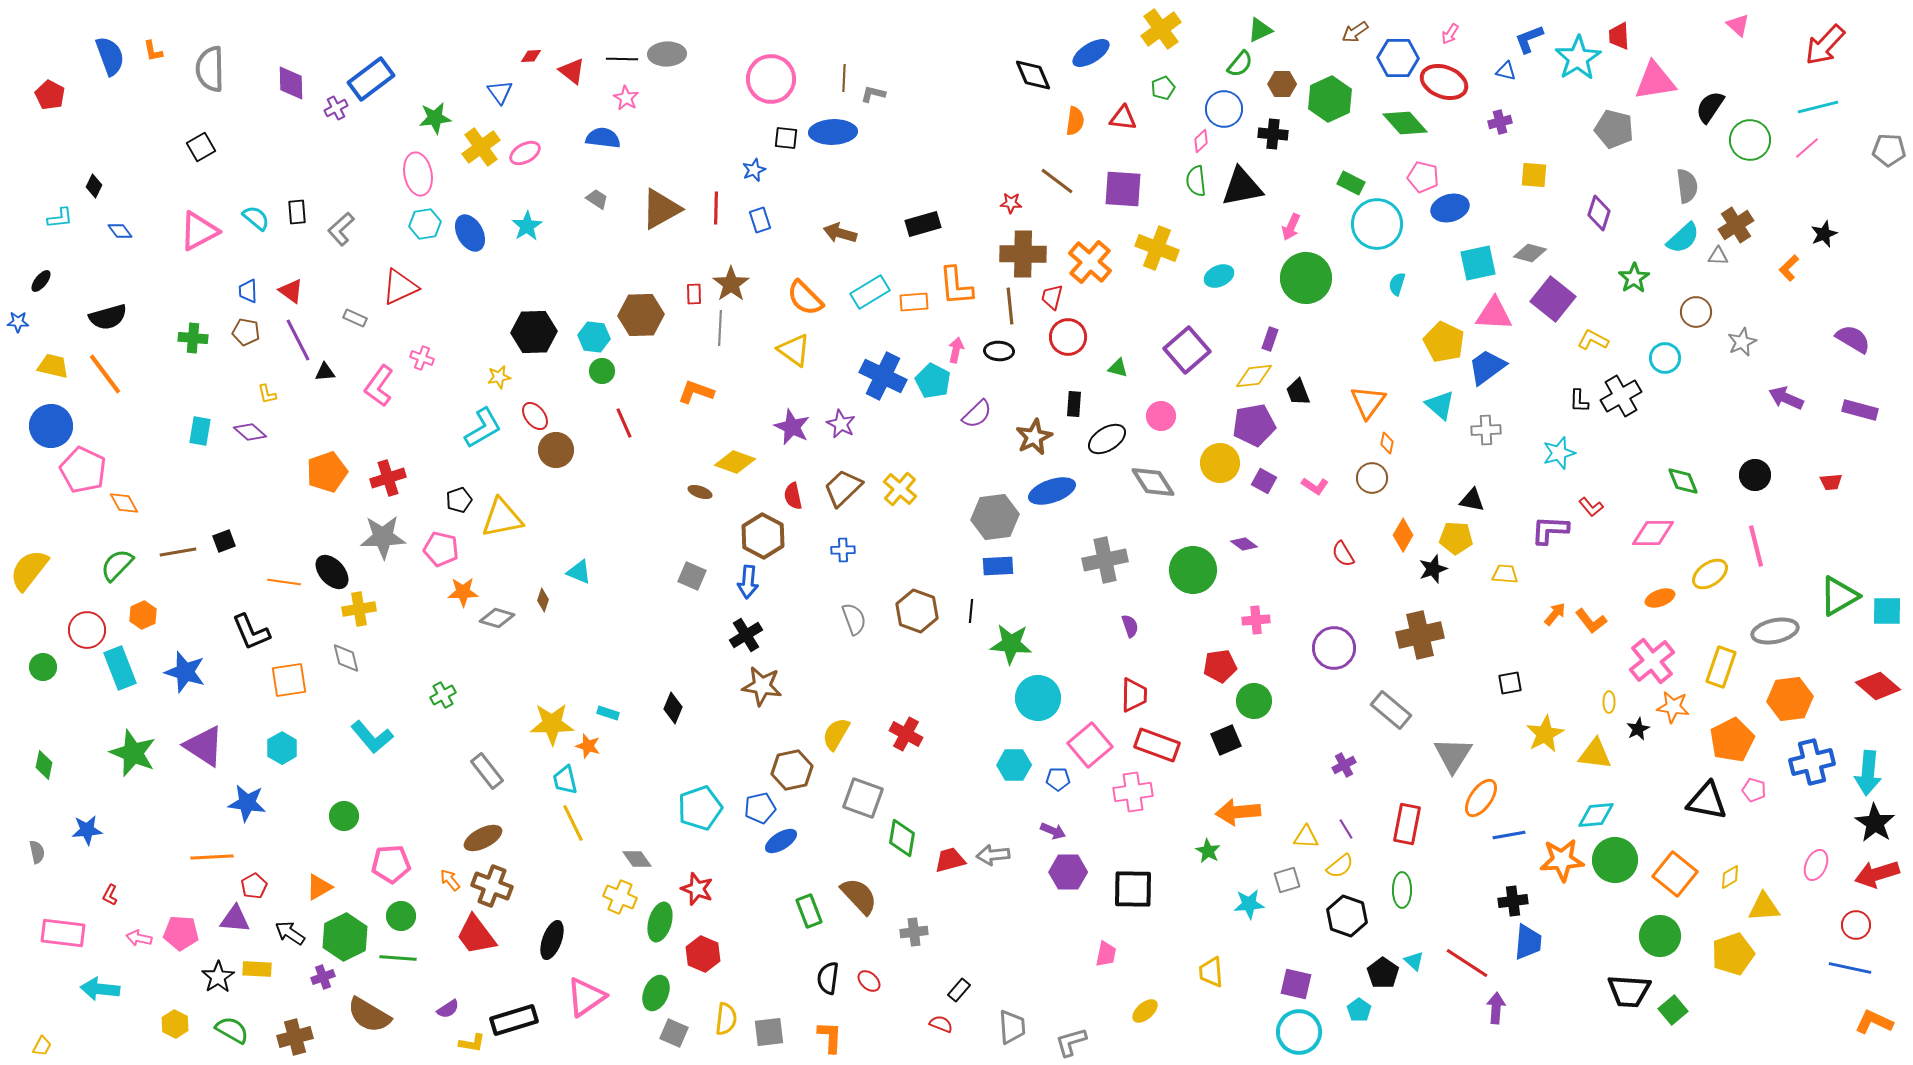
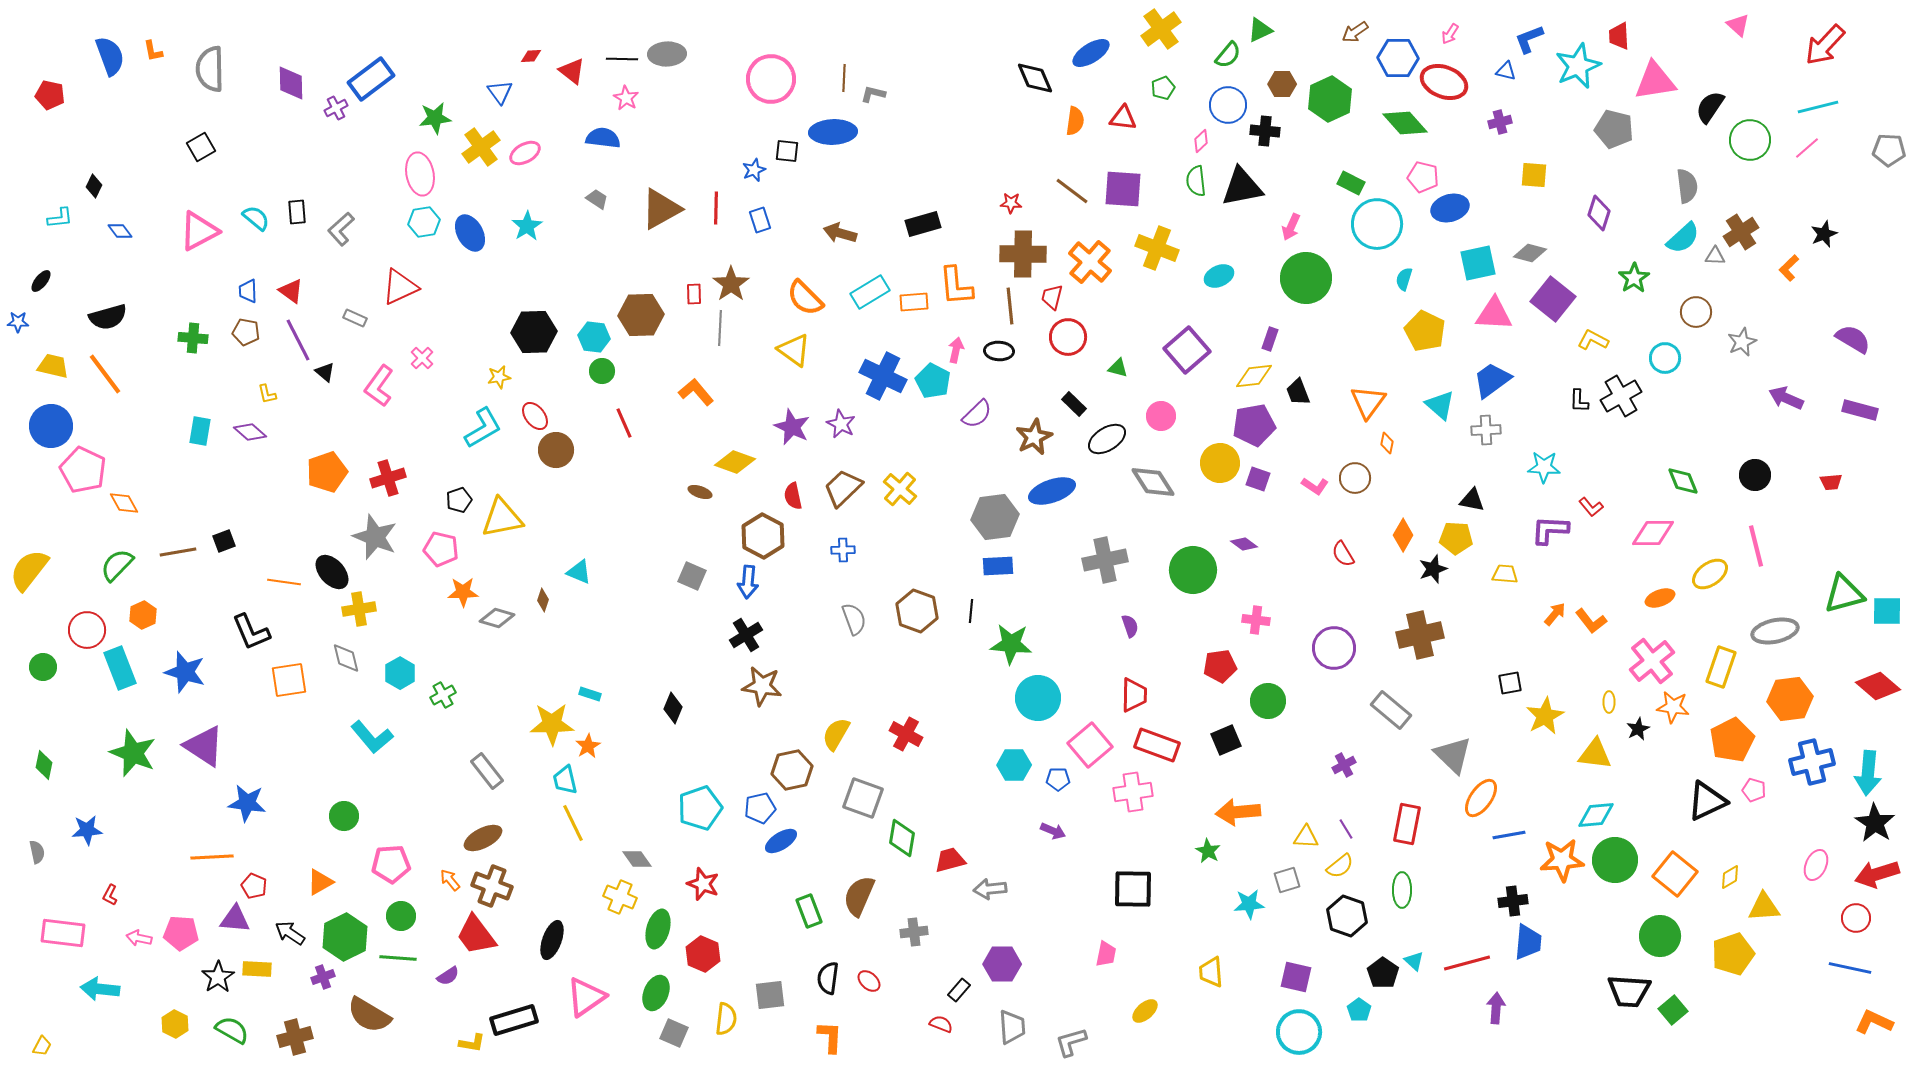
cyan star at (1578, 58): moved 8 px down; rotated 9 degrees clockwise
green semicircle at (1240, 64): moved 12 px left, 9 px up
black diamond at (1033, 75): moved 2 px right, 3 px down
red pentagon at (50, 95): rotated 16 degrees counterclockwise
blue circle at (1224, 109): moved 4 px right, 4 px up
black cross at (1273, 134): moved 8 px left, 3 px up
black square at (786, 138): moved 1 px right, 13 px down
pink ellipse at (418, 174): moved 2 px right
brown line at (1057, 181): moved 15 px right, 10 px down
cyan hexagon at (425, 224): moved 1 px left, 2 px up
brown cross at (1736, 225): moved 5 px right, 7 px down
gray triangle at (1718, 256): moved 3 px left
cyan semicircle at (1397, 284): moved 7 px right, 5 px up
yellow pentagon at (1444, 342): moved 19 px left, 11 px up
pink cross at (422, 358): rotated 25 degrees clockwise
blue trapezoid at (1487, 367): moved 5 px right, 13 px down
black triangle at (325, 372): rotated 45 degrees clockwise
orange L-shape at (696, 392): rotated 30 degrees clockwise
black rectangle at (1074, 404): rotated 50 degrees counterclockwise
cyan star at (1559, 453): moved 15 px left, 14 px down; rotated 20 degrees clockwise
brown circle at (1372, 478): moved 17 px left
purple square at (1264, 481): moved 6 px left, 2 px up; rotated 10 degrees counterclockwise
gray star at (383, 537): moved 8 px left; rotated 24 degrees clockwise
green triangle at (1839, 596): moved 5 px right, 2 px up; rotated 15 degrees clockwise
pink cross at (1256, 620): rotated 12 degrees clockwise
green circle at (1254, 701): moved 14 px right
cyan rectangle at (608, 713): moved 18 px left, 19 px up
yellow star at (1545, 734): moved 18 px up
orange star at (588, 746): rotated 25 degrees clockwise
cyan hexagon at (282, 748): moved 118 px right, 75 px up
gray triangle at (1453, 755): rotated 18 degrees counterclockwise
black triangle at (1707, 801): rotated 36 degrees counterclockwise
gray arrow at (993, 855): moved 3 px left, 34 px down
purple hexagon at (1068, 872): moved 66 px left, 92 px down
red pentagon at (254, 886): rotated 20 degrees counterclockwise
orange triangle at (319, 887): moved 1 px right, 5 px up
red star at (697, 889): moved 6 px right, 5 px up
brown semicircle at (859, 896): rotated 114 degrees counterclockwise
green ellipse at (660, 922): moved 2 px left, 7 px down
red circle at (1856, 925): moved 7 px up
red line at (1467, 963): rotated 48 degrees counterclockwise
purple square at (1296, 984): moved 7 px up
purple semicircle at (448, 1009): moved 33 px up
gray square at (769, 1032): moved 1 px right, 37 px up
